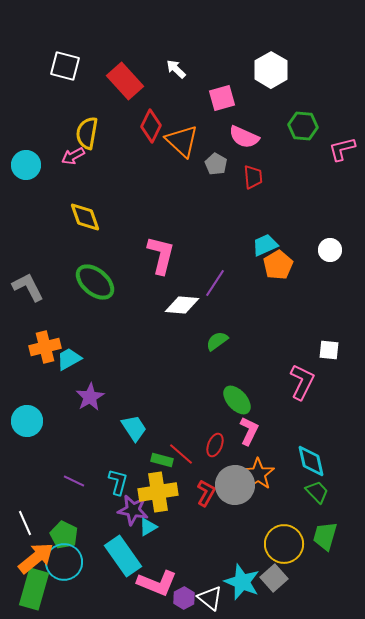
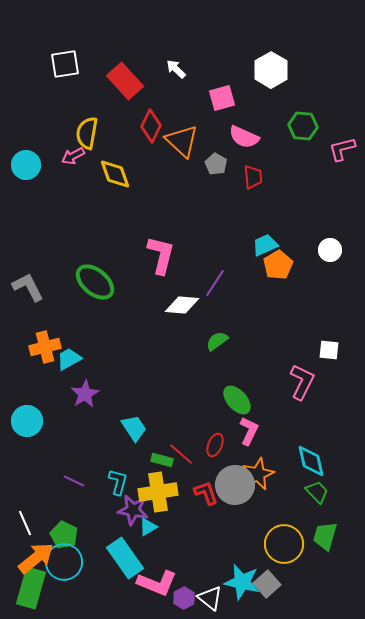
white square at (65, 66): moved 2 px up; rotated 24 degrees counterclockwise
yellow diamond at (85, 217): moved 30 px right, 43 px up
purple star at (90, 397): moved 5 px left, 3 px up
orange star at (258, 474): rotated 12 degrees clockwise
red L-shape at (206, 493): rotated 48 degrees counterclockwise
cyan rectangle at (123, 556): moved 2 px right, 2 px down
gray square at (274, 578): moved 7 px left, 6 px down
cyan star at (242, 582): rotated 9 degrees counterclockwise
green rectangle at (34, 589): moved 3 px left, 1 px up
